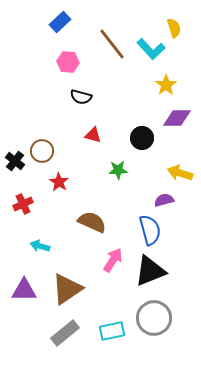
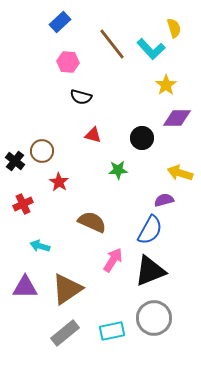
blue semicircle: rotated 44 degrees clockwise
purple triangle: moved 1 px right, 3 px up
